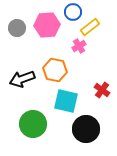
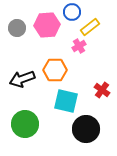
blue circle: moved 1 px left
orange hexagon: rotated 10 degrees counterclockwise
green circle: moved 8 px left
